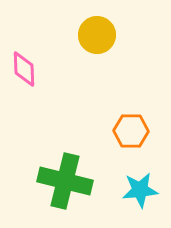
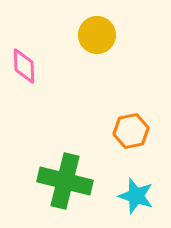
pink diamond: moved 3 px up
orange hexagon: rotated 12 degrees counterclockwise
cyan star: moved 4 px left, 6 px down; rotated 24 degrees clockwise
